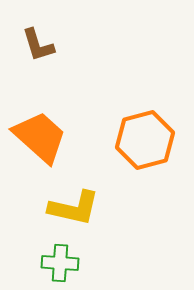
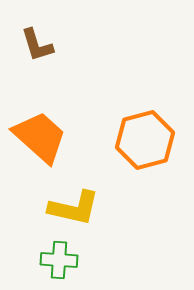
brown L-shape: moved 1 px left
green cross: moved 1 px left, 3 px up
